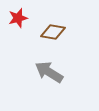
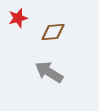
brown diamond: rotated 15 degrees counterclockwise
